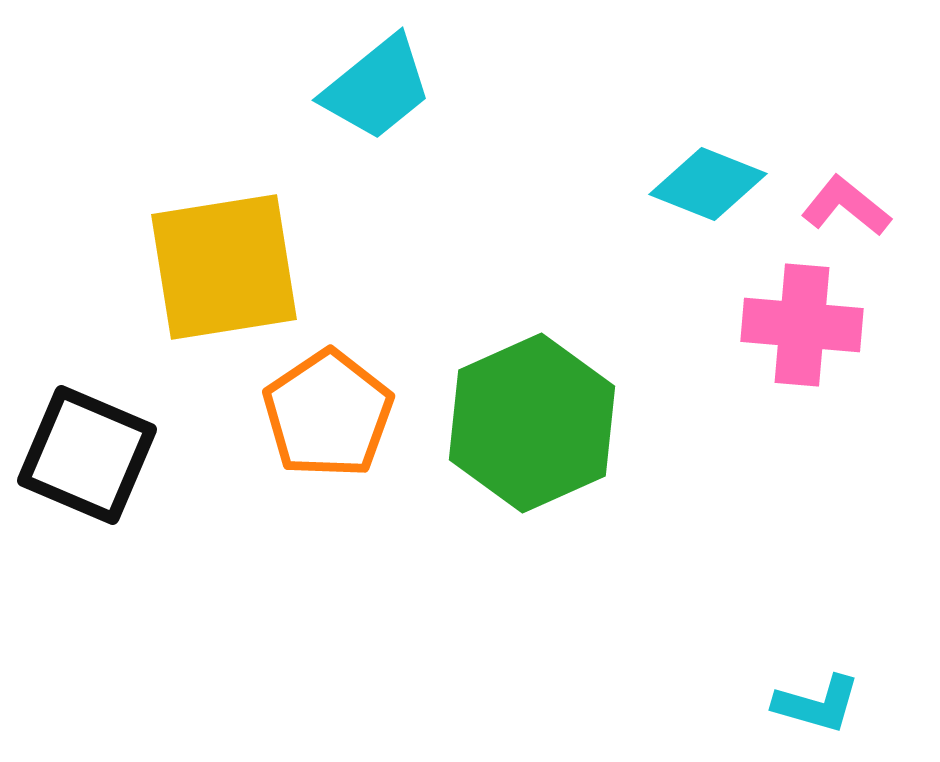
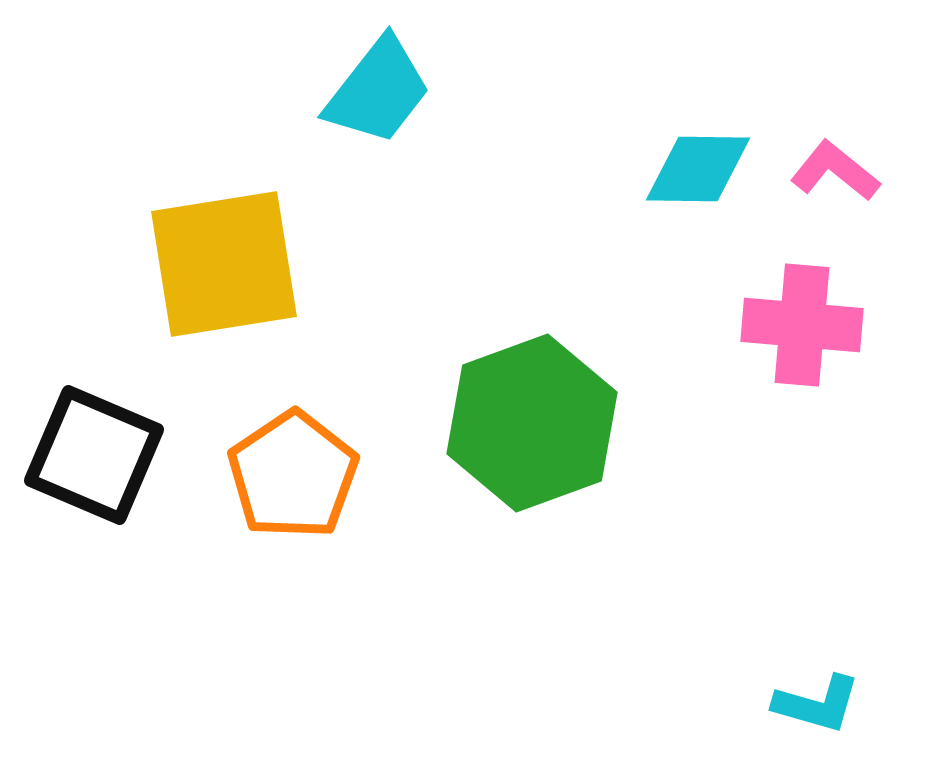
cyan trapezoid: moved 1 px right, 3 px down; rotated 13 degrees counterclockwise
cyan diamond: moved 10 px left, 15 px up; rotated 21 degrees counterclockwise
pink L-shape: moved 11 px left, 35 px up
yellow square: moved 3 px up
orange pentagon: moved 35 px left, 61 px down
green hexagon: rotated 4 degrees clockwise
black square: moved 7 px right
